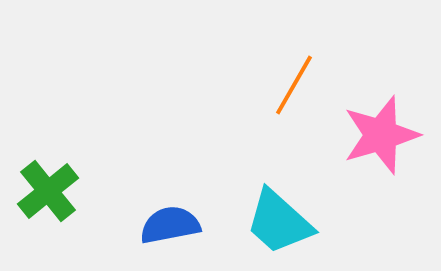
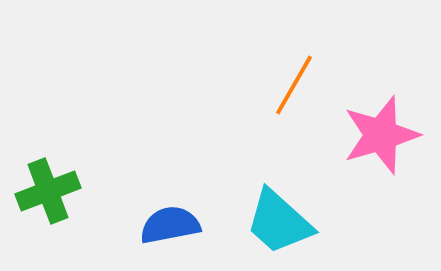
green cross: rotated 18 degrees clockwise
